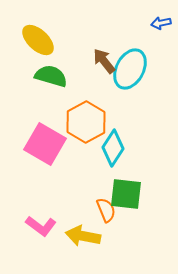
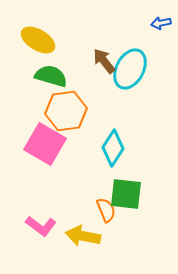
yellow ellipse: rotated 12 degrees counterclockwise
orange hexagon: moved 20 px left, 11 px up; rotated 21 degrees clockwise
